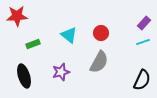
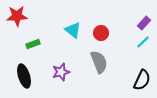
cyan triangle: moved 4 px right, 5 px up
cyan line: rotated 24 degrees counterclockwise
gray semicircle: rotated 50 degrees counterclockwise
